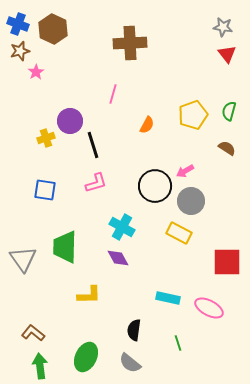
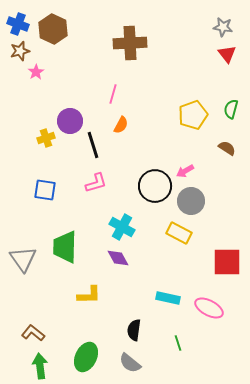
green semicircle: moved 2 px right, 2 px up
orange semicircle: moved 26 px left
